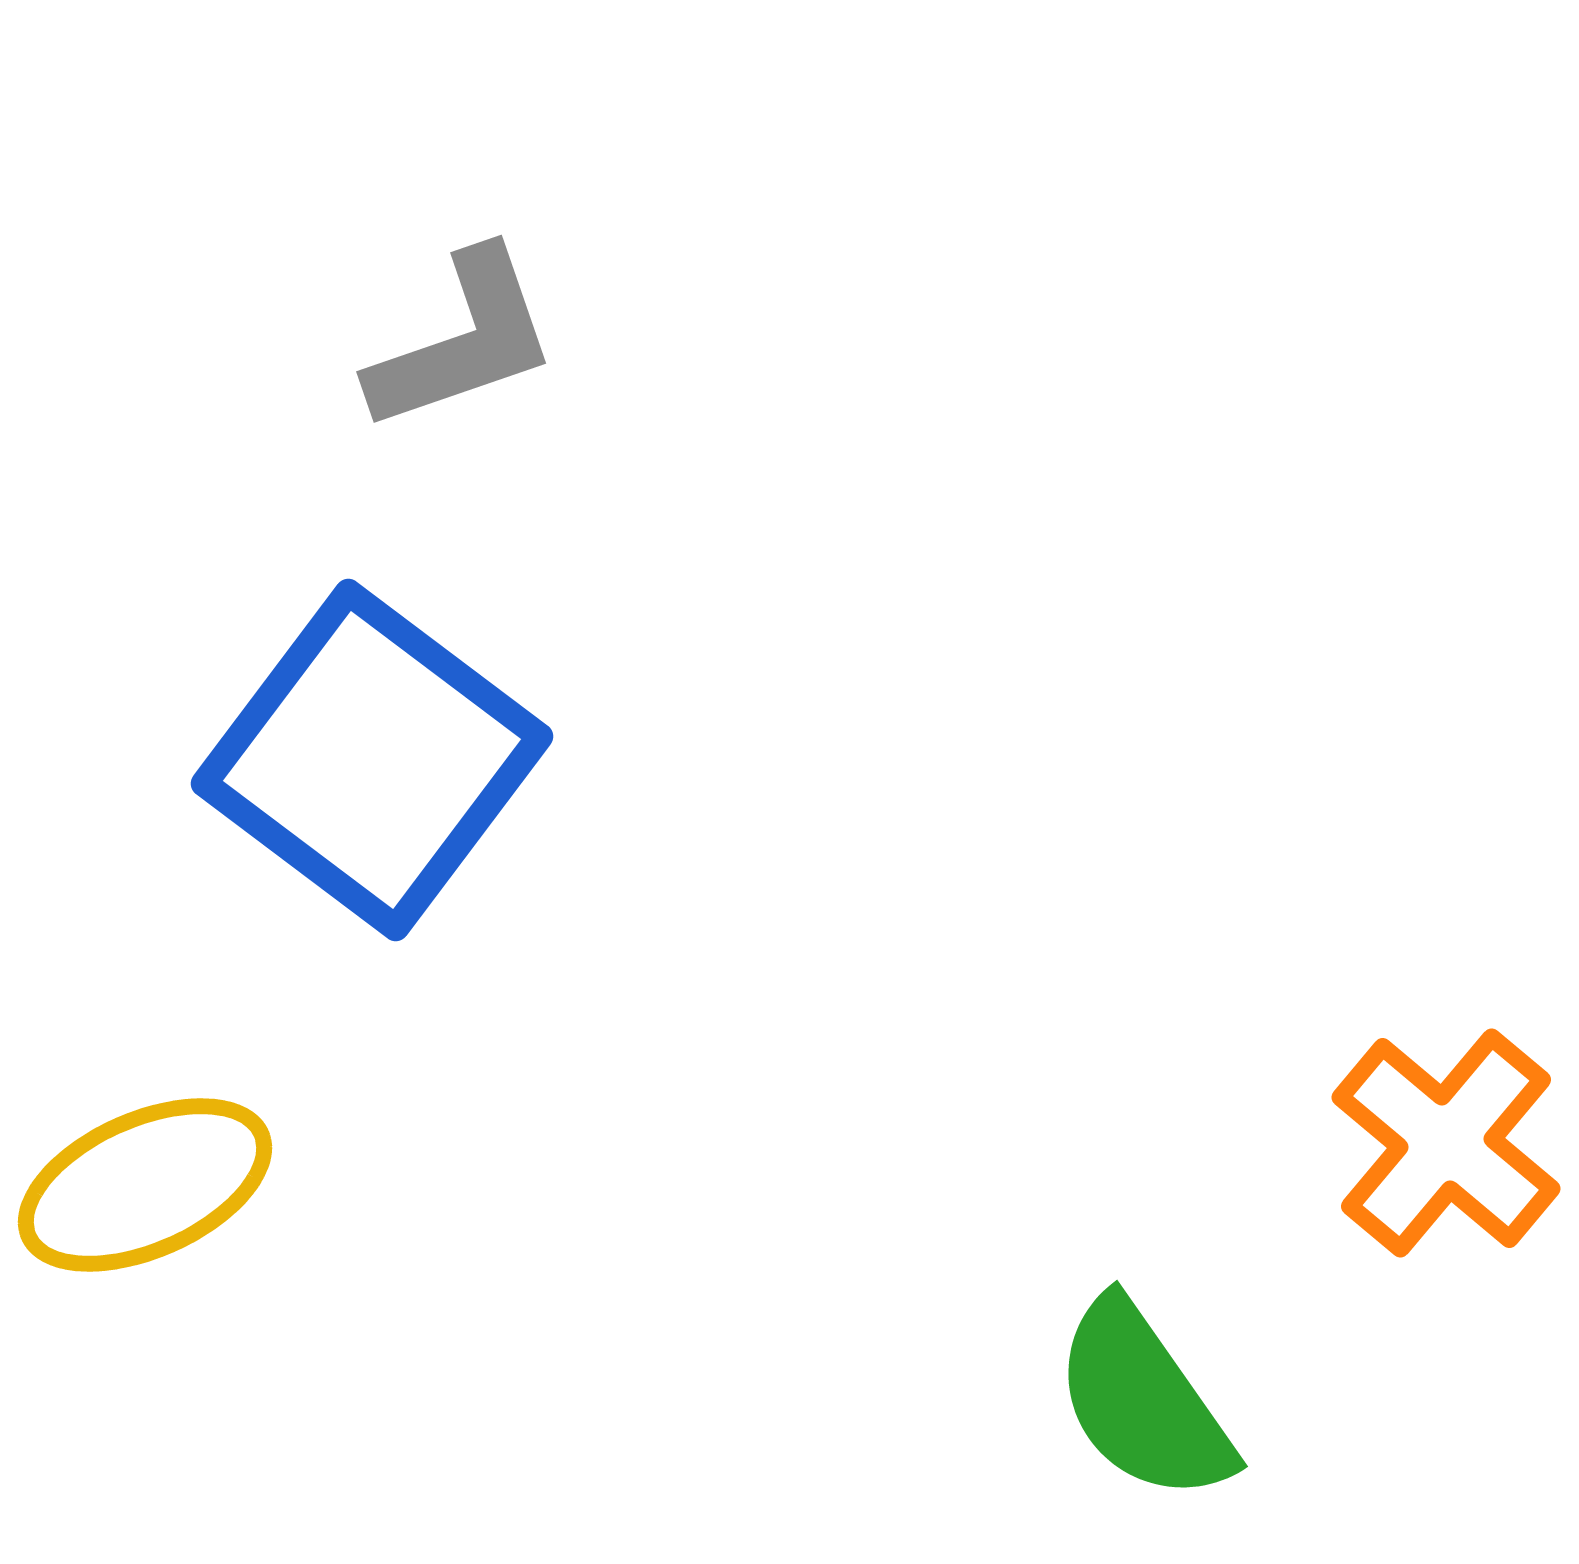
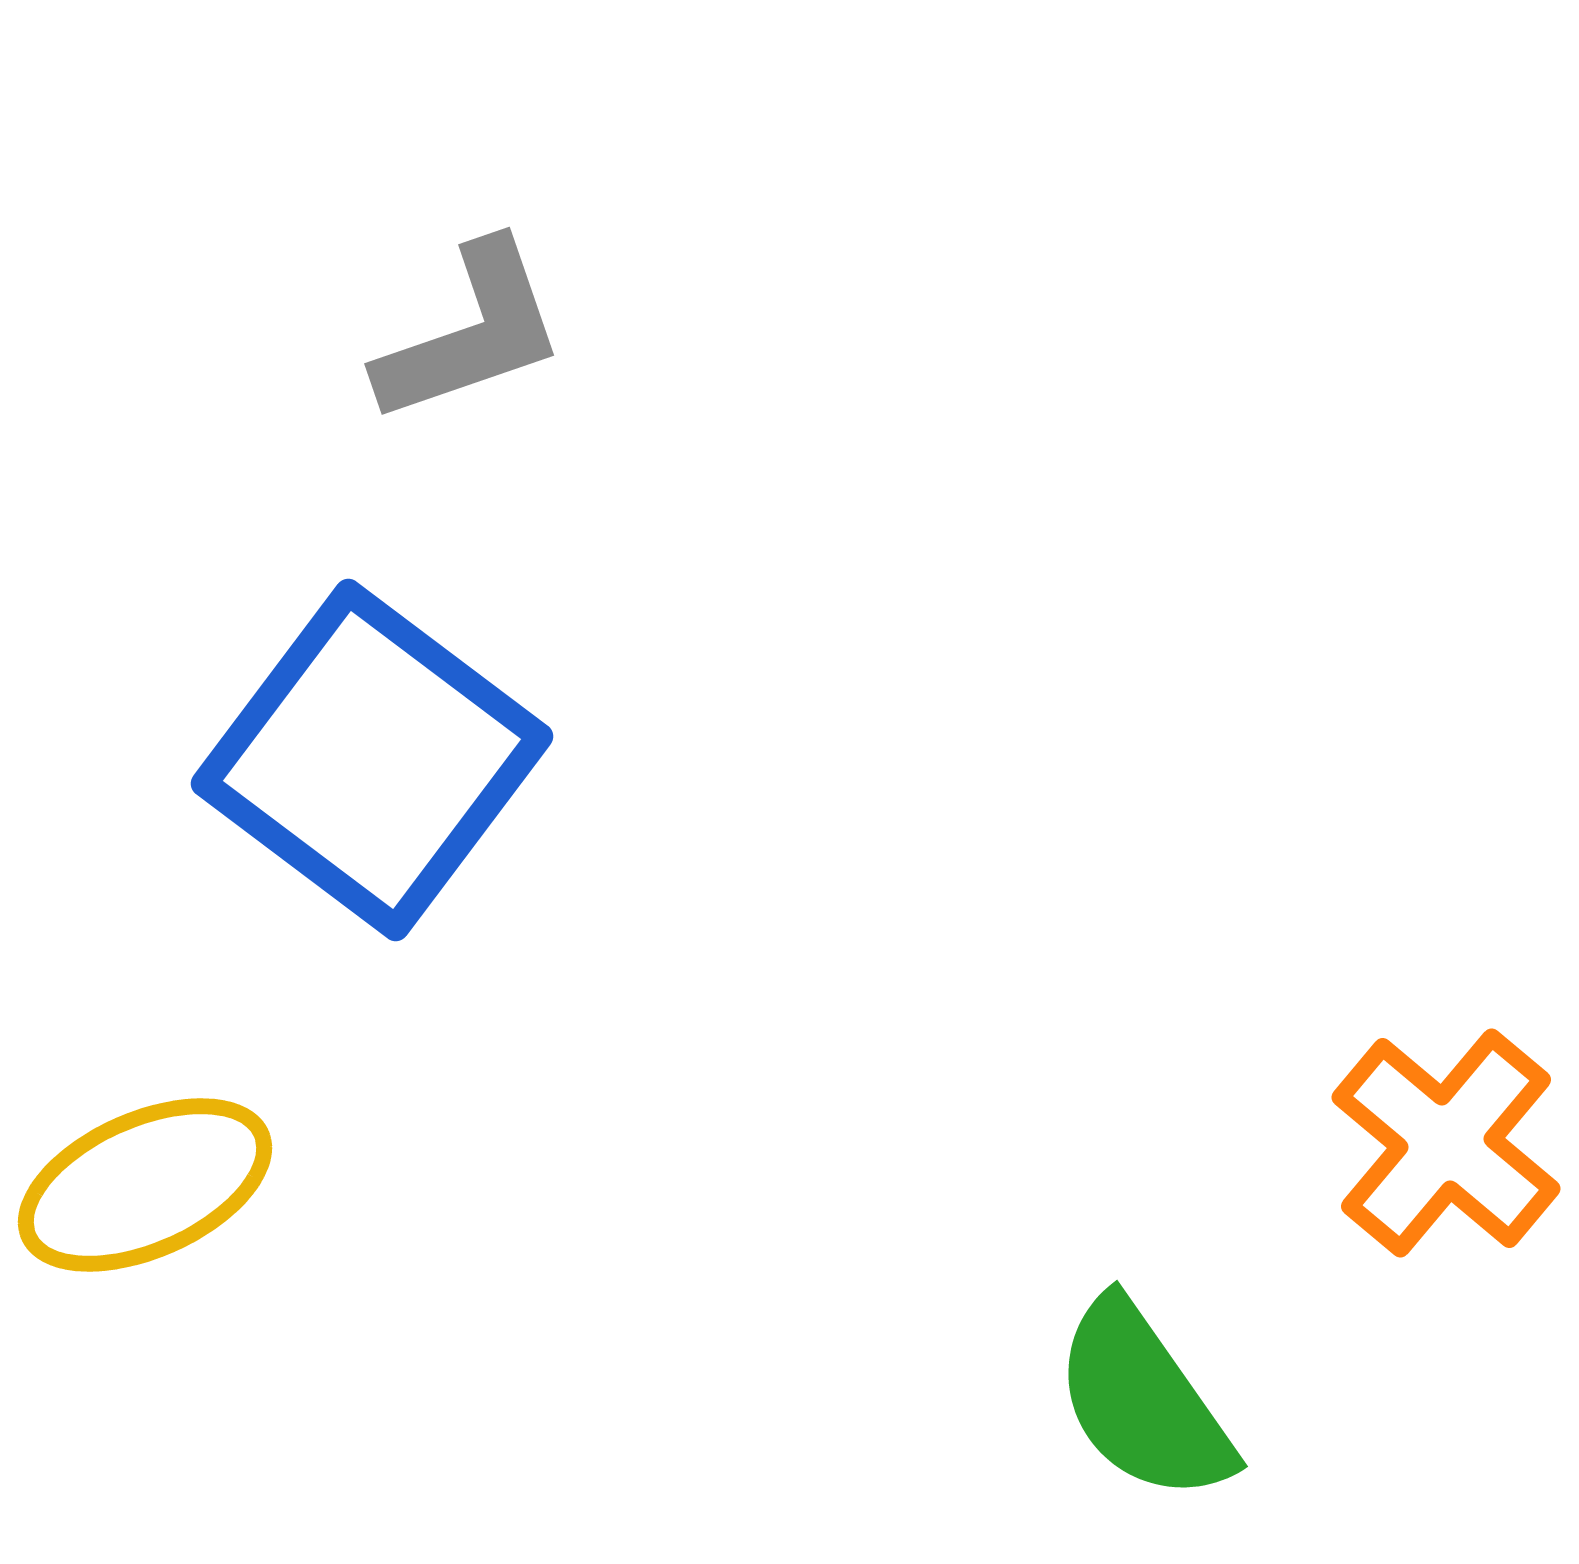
gray L-shape: moved 8 px right, 8 px up
